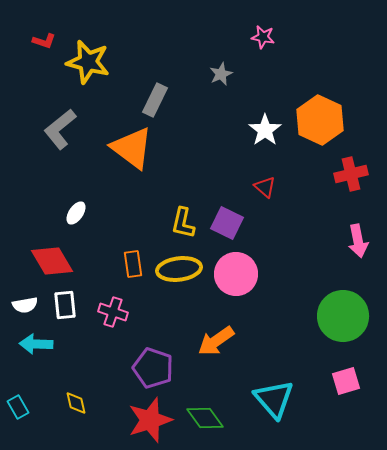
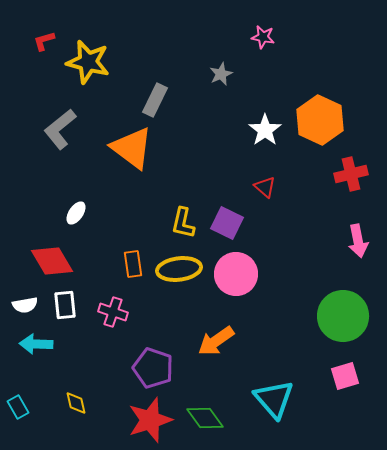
red L-shape: rotated 145 degrees clockwise
pink square: moved 1 px left, 5 px up
